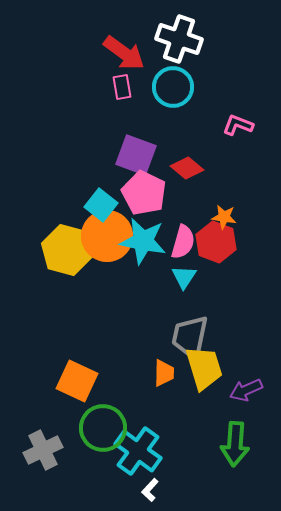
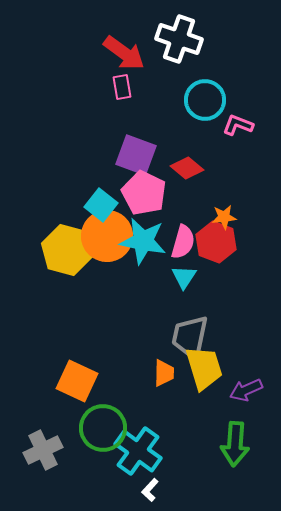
cyan circle: moved 32 px right, 13 px down
orange star: rotated 15 degrees counterclockwise
